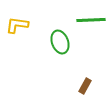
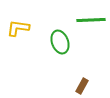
yellow L-shape: moved 1 px right, 3 px down
brown rectangle: moved 3 px left
